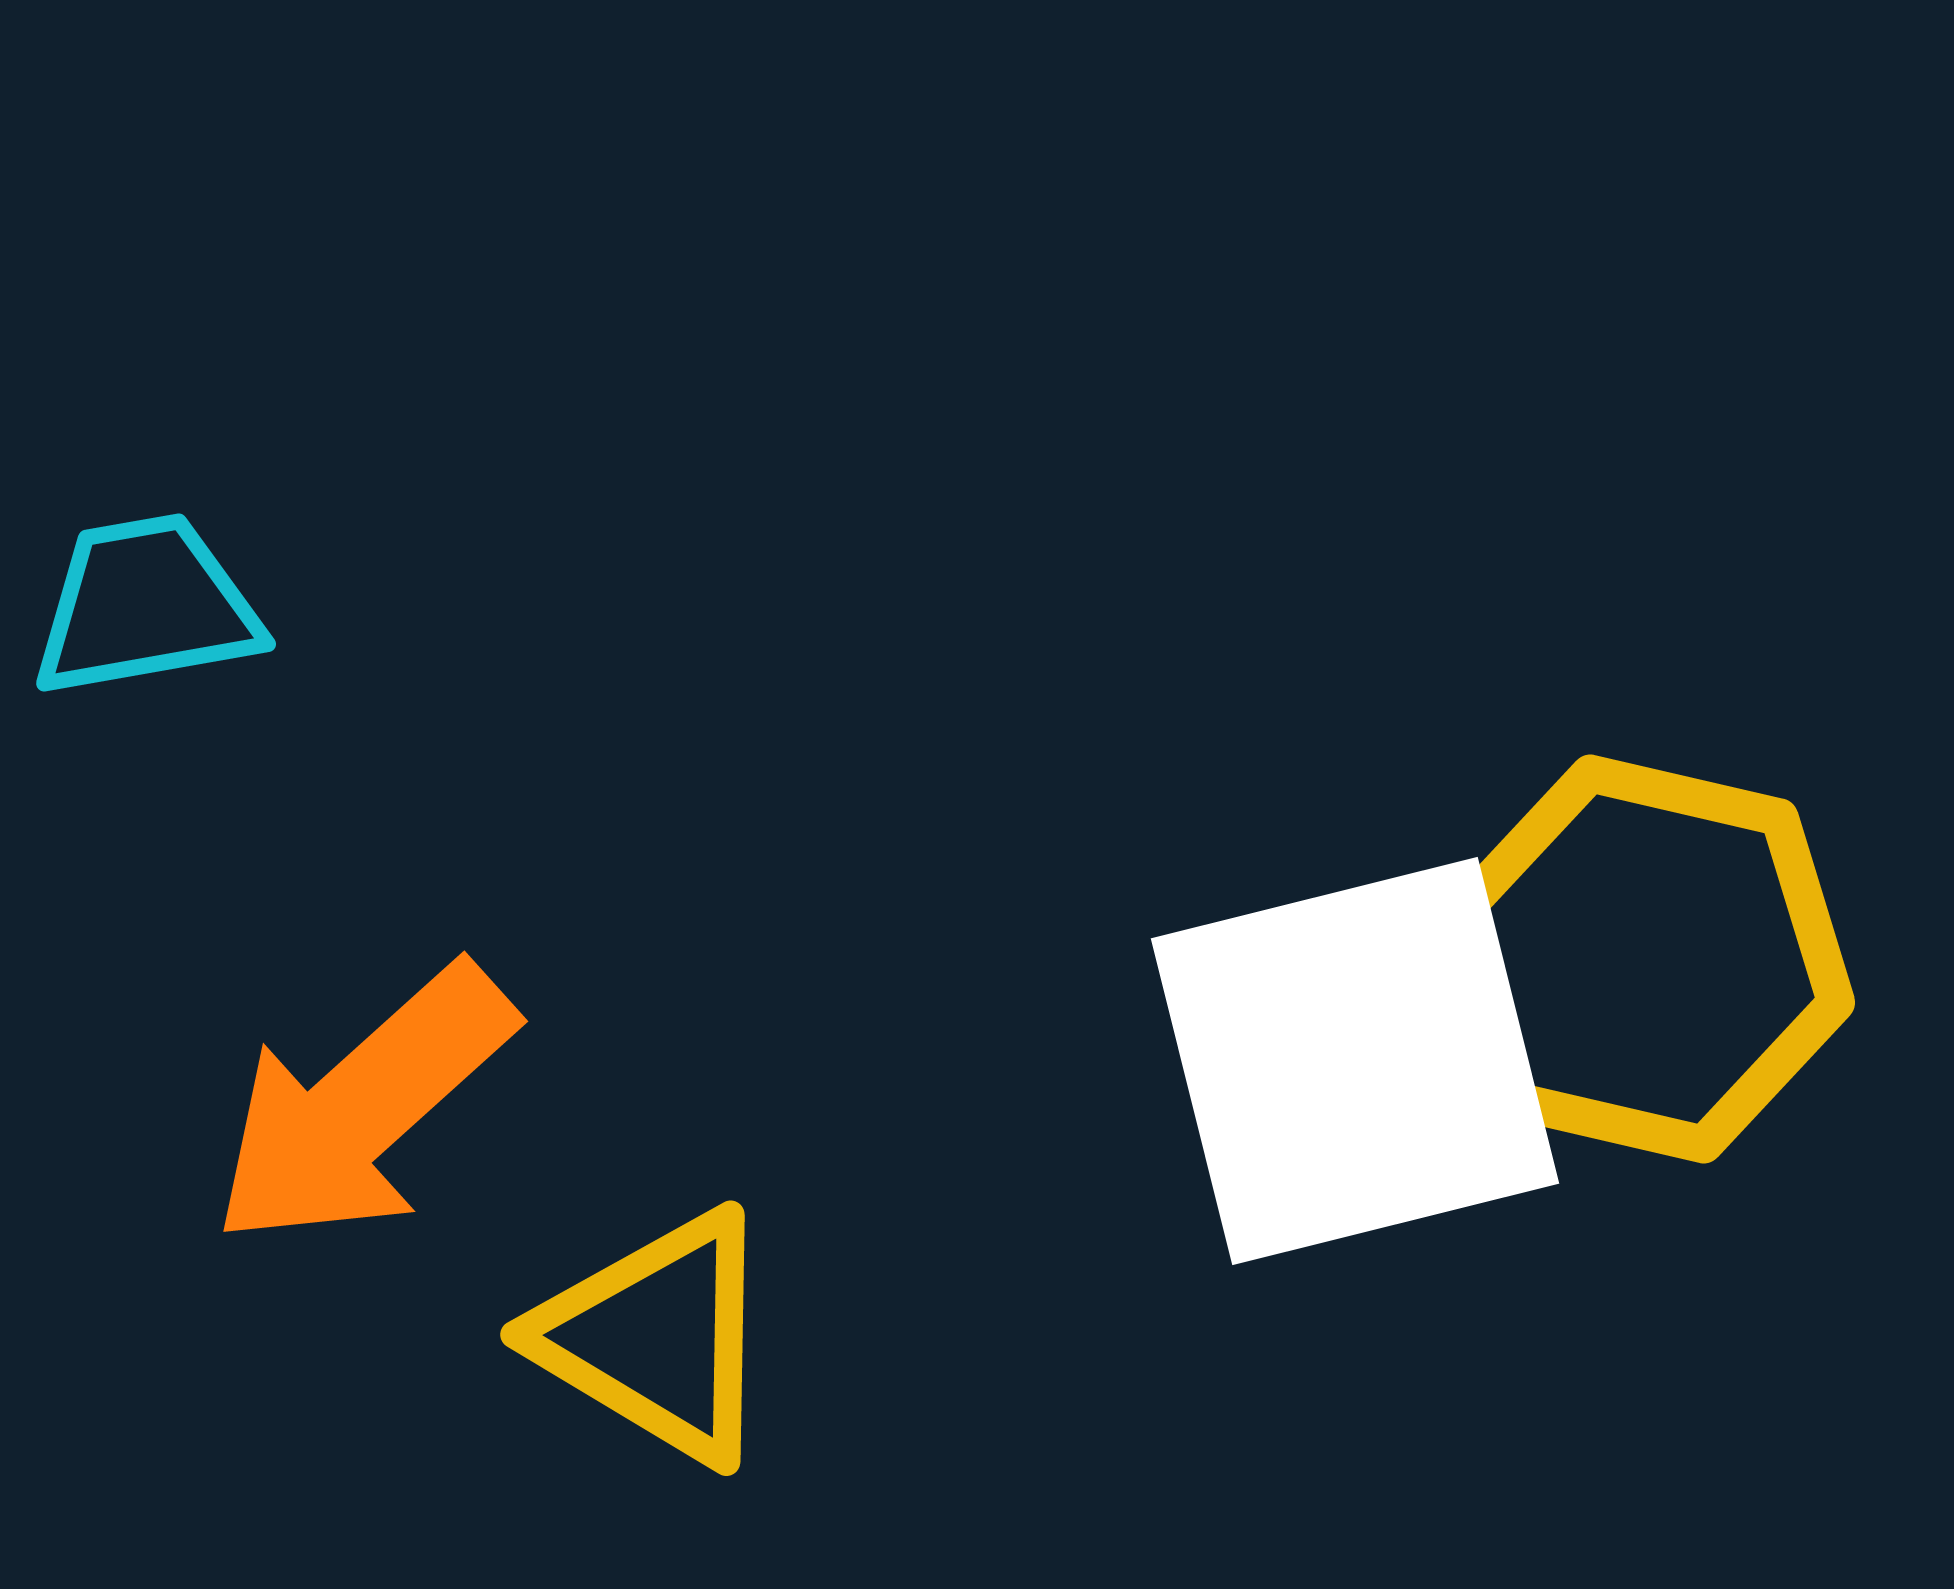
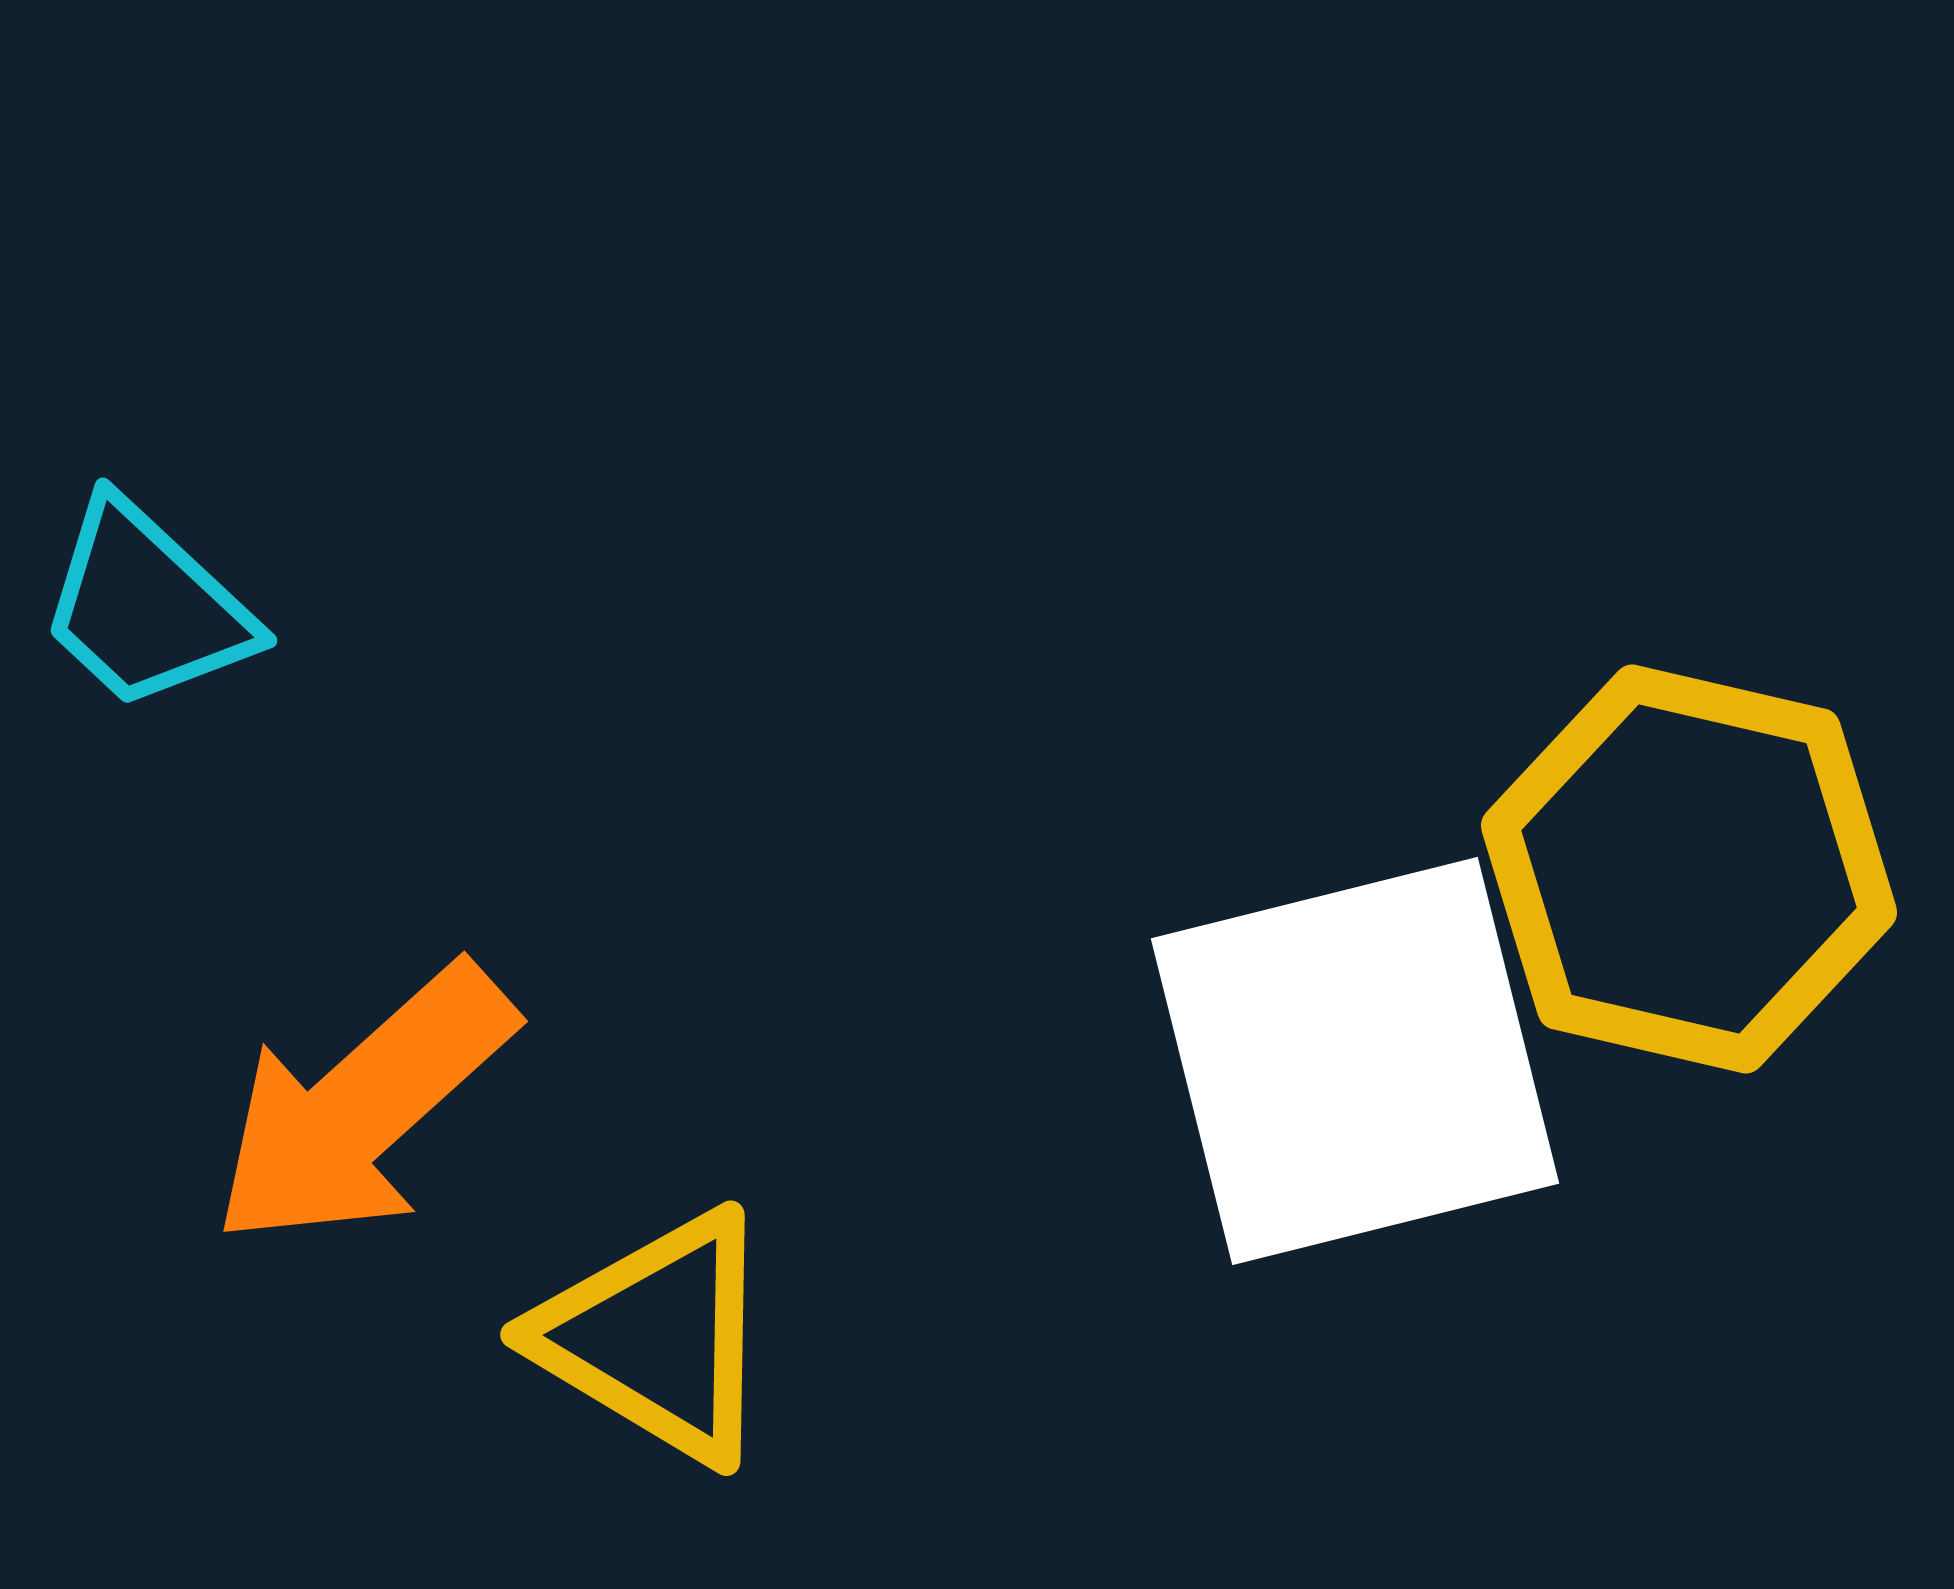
cyan trapezoid: rotated 127 degrees counterclockwise
yellow hexagon: moved 42 px right, 90 px up
